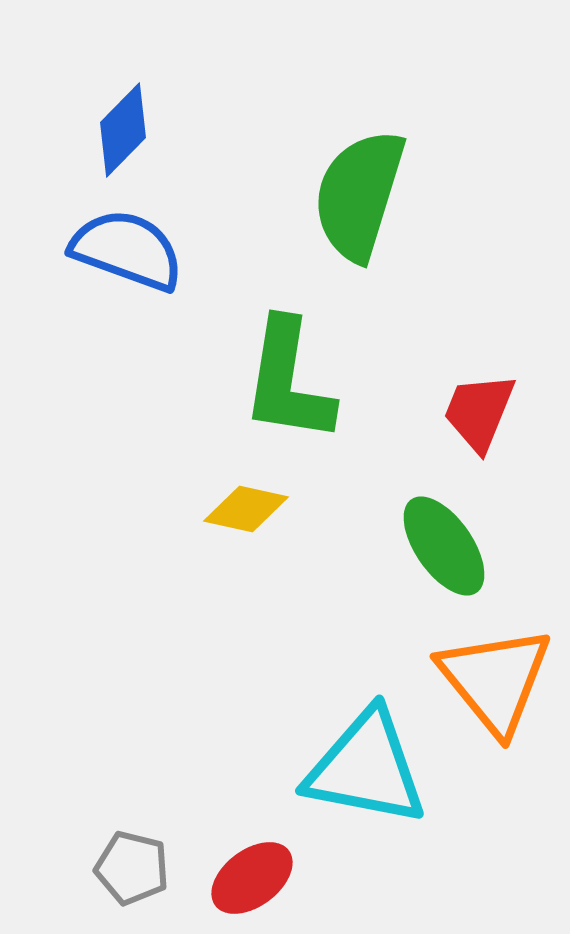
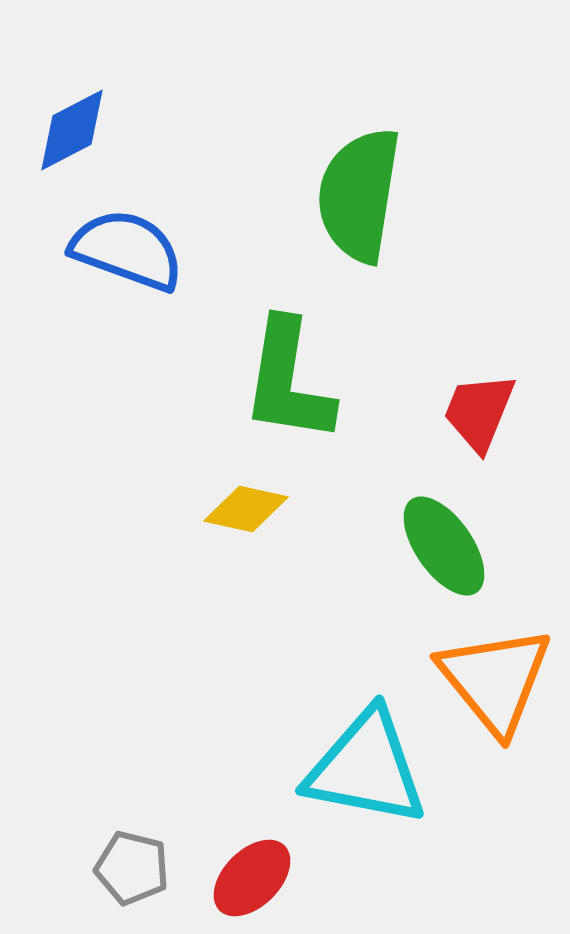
blue diamond: moved 51 px left; rotated 18 degrees clockwise
green semicircle: rotated 8 degrees counterclockwise
red ellipse: rotated 8 degrees counterclockwise
